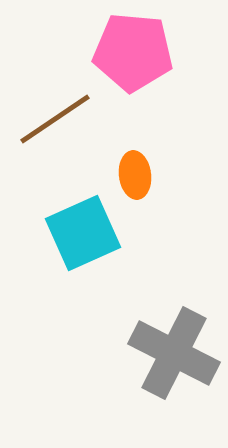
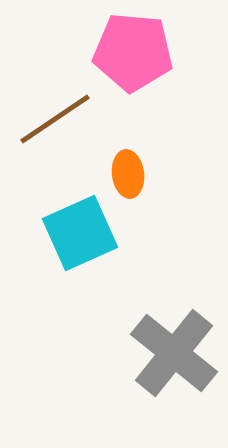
orange ellipse: moved 7 px left, 1 px up
cyan square: moved 3 px left
gray cross: rotated 12 degrees clockwise
